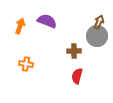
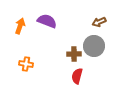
brown arrow: rotated 136 degrees counterclockwise
gray circle: moved 3 px left, 10 px down
brown cross: moved 3 px down
